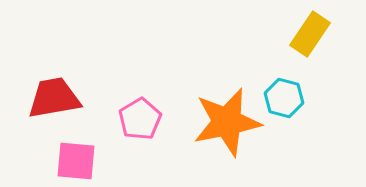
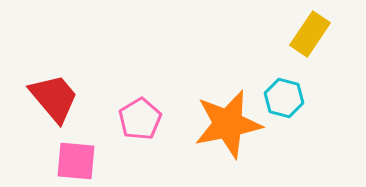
red trapezoid: rotated 60 degrees clockwise
orange star: moved 1 px right, 2 px down
